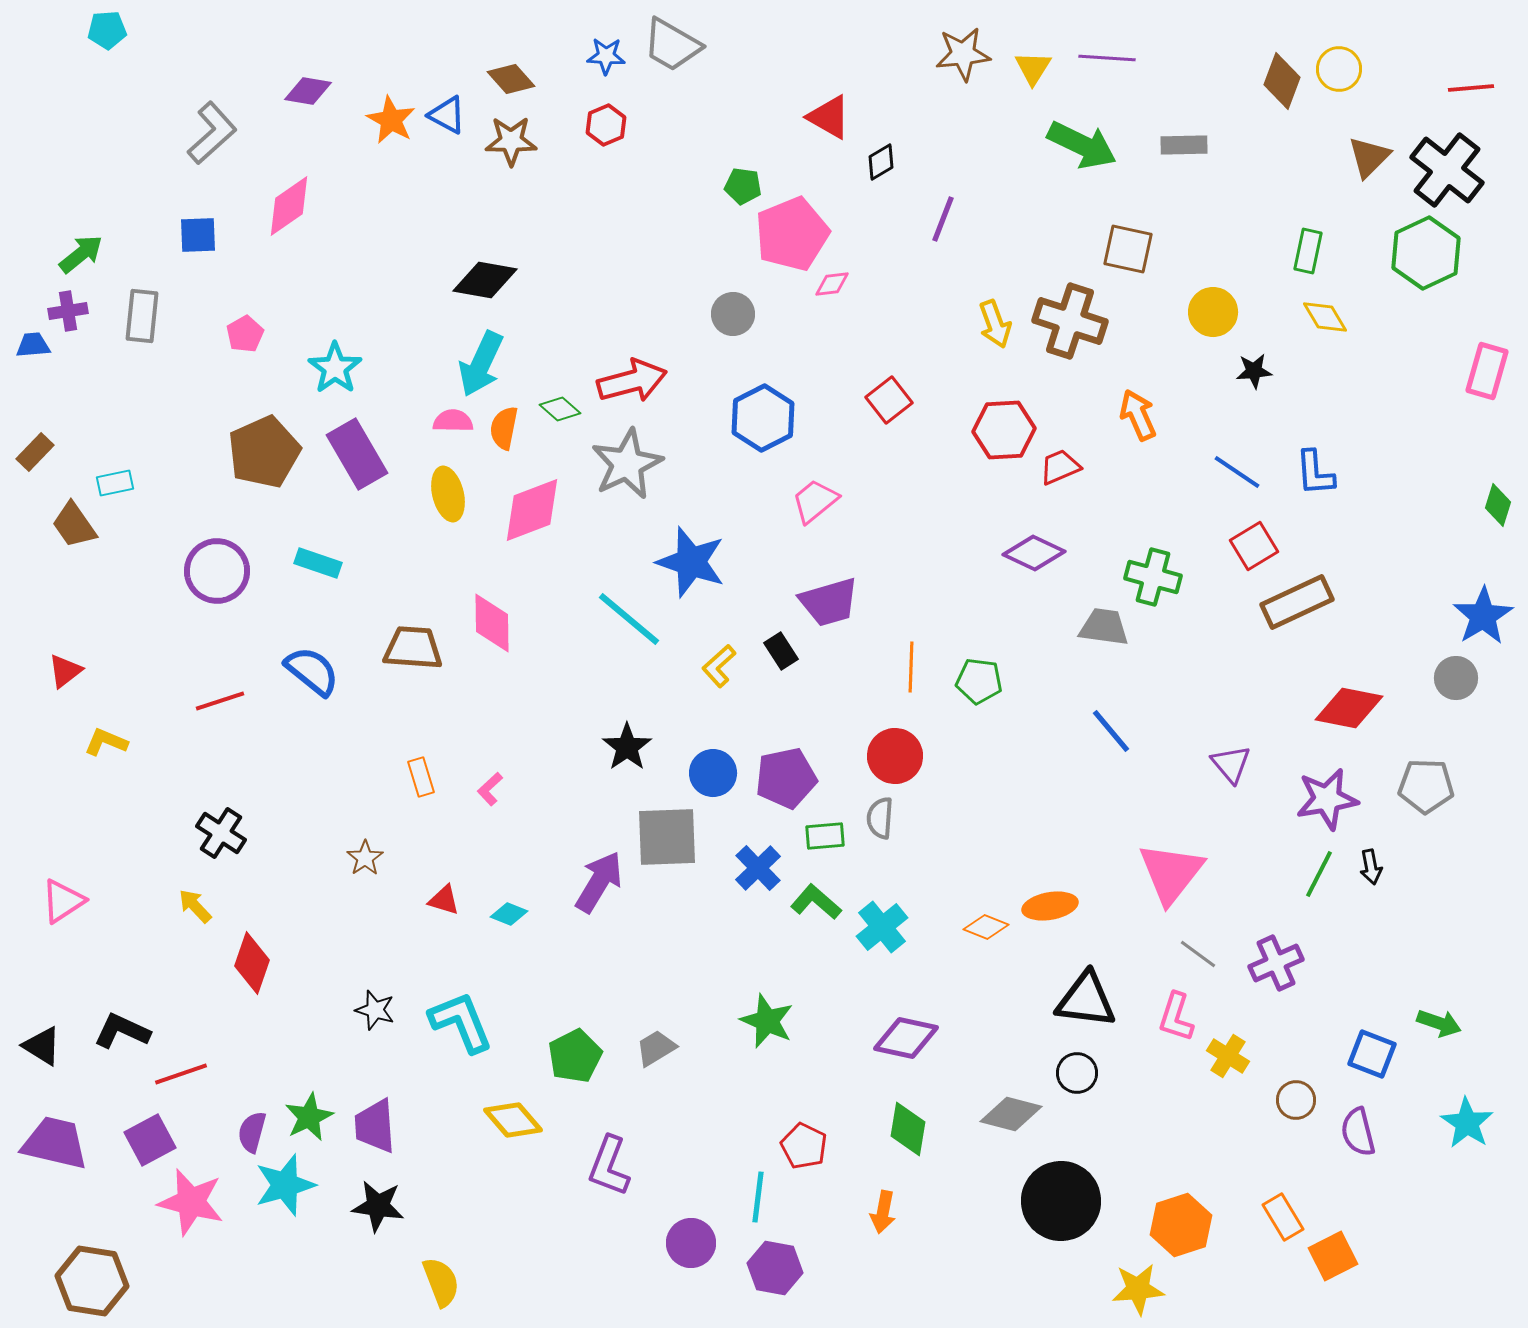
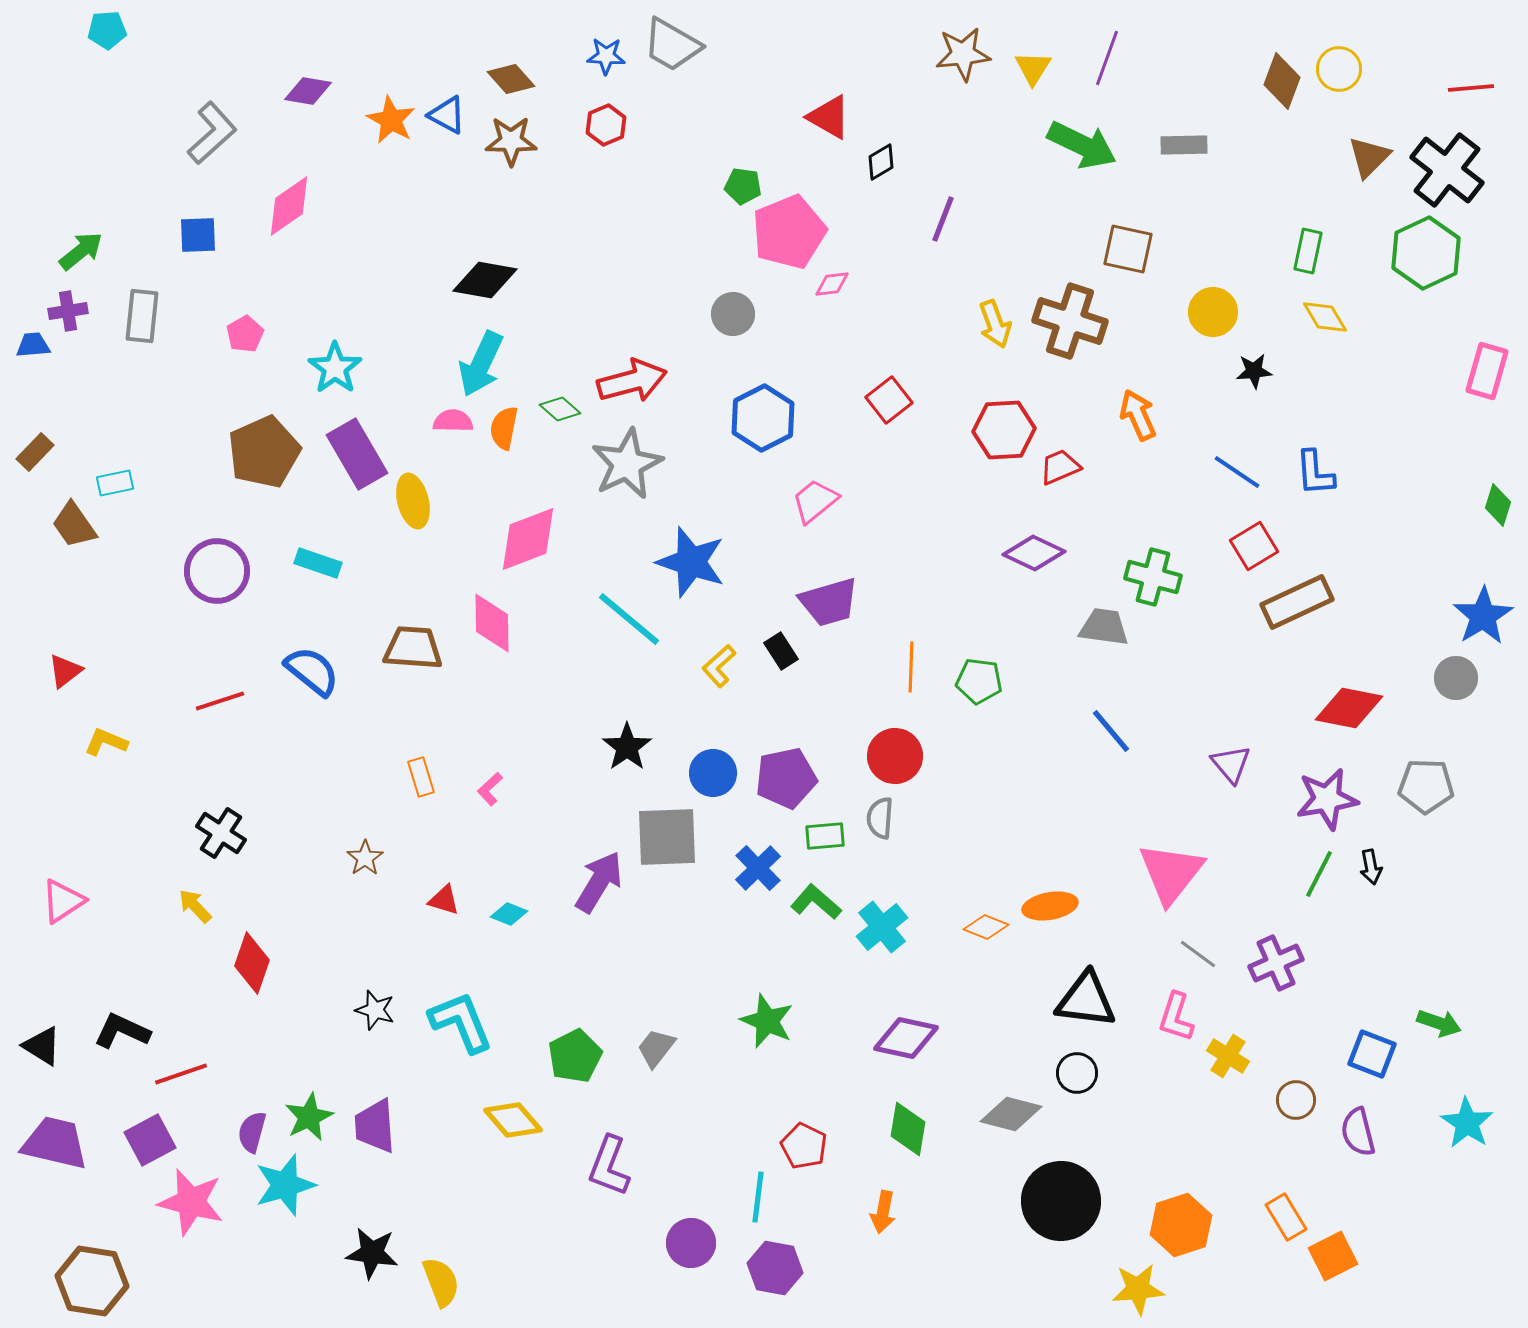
purple line at (1107, 58): rotated 74 degrees counterclockwise
pink pentagon at (792, 234): moved 3 px left, 2 px up
green arrow at (81, 254): moved 3 px up
yellow ellipse at (448, 494): moved 35 px left, 7 px down
pink diamond at (532, 510): moved 4 px left, 29 px down
gray trapezoid at (656, 1048): rotated 21 degrees counterclockwise
black star at (378, 1206): moved 6 px left, 47 px down
orange rectangle at (1283, 1217): moved 3 px right
